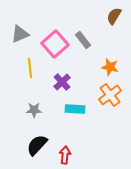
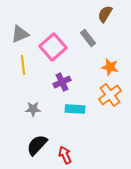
brown semicircle: moved 9 px left, 2 px up
gray rectangle: moved 5 px right, 2 px up
pink square: moved 2 px left, 3 px down
yellow line: moved 7 px left, 3 px up
purple cross: rotated 18 degrees clockwise
gray star: moved 1 px left, 1 px up
red arrow: rotated 30 degrees counterclockwise
